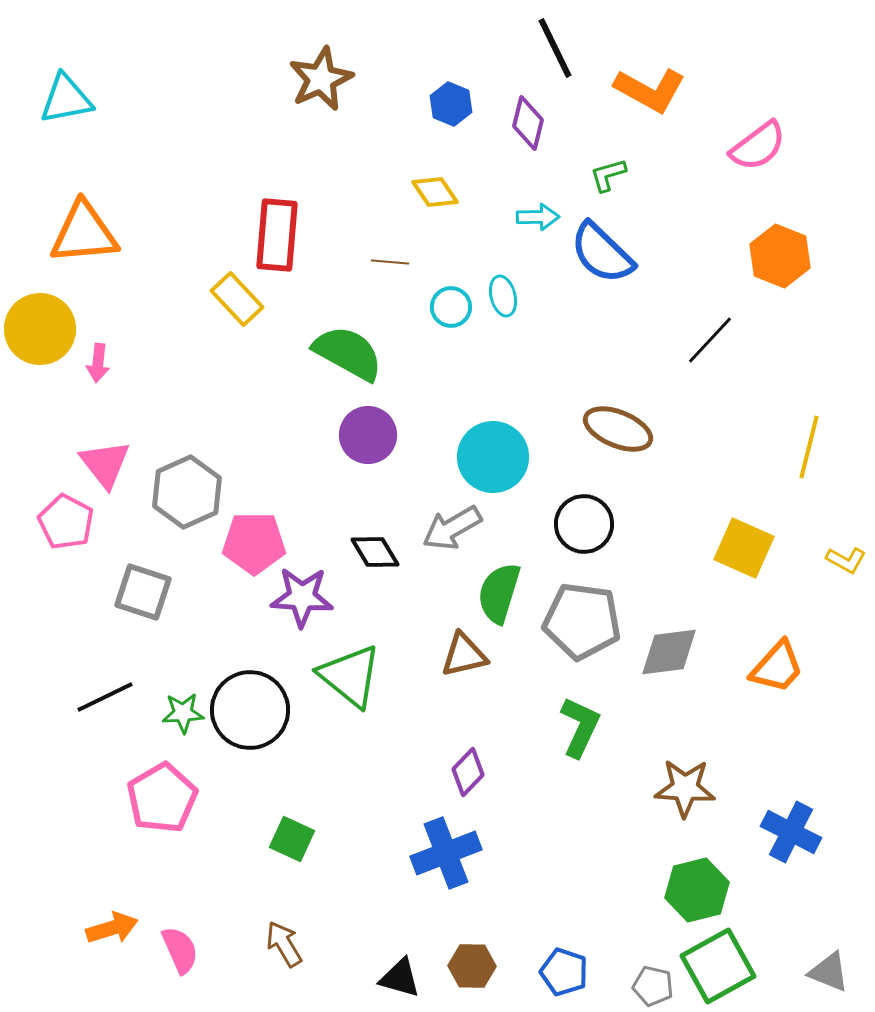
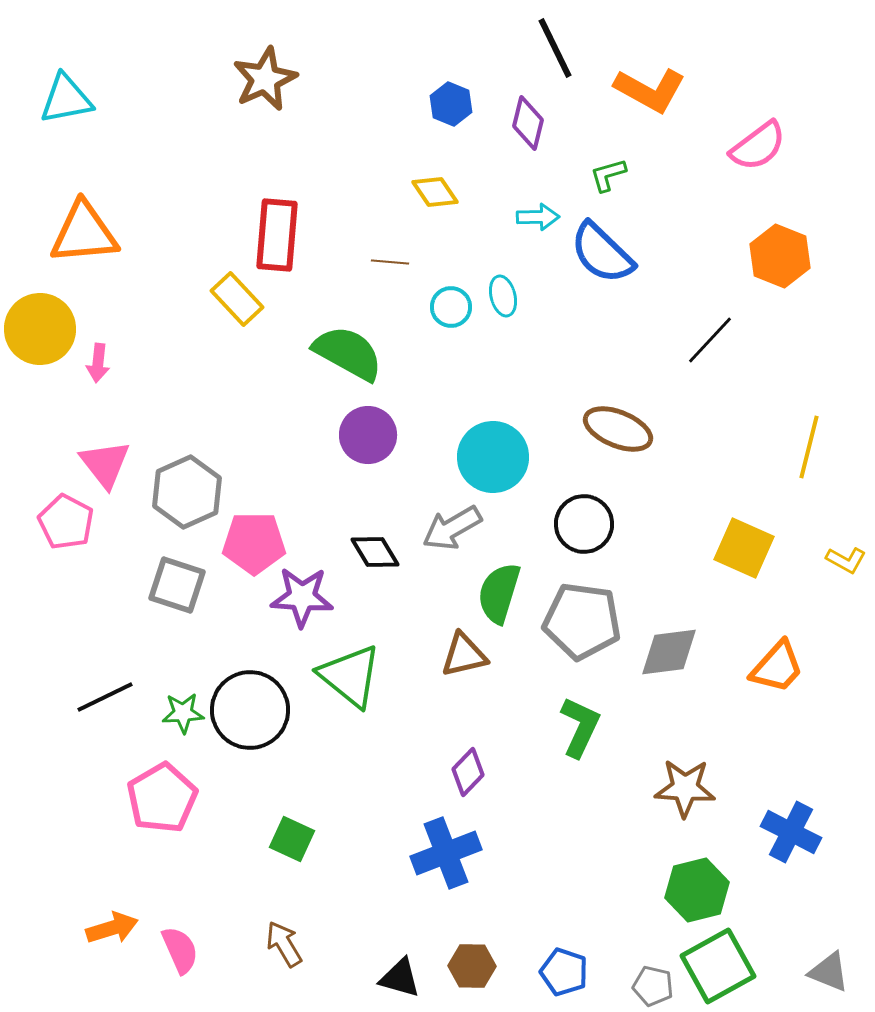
brown star at (321, 79): moved 56 px left
gray square at (143, 592): moved 34 px right, 7 px up
